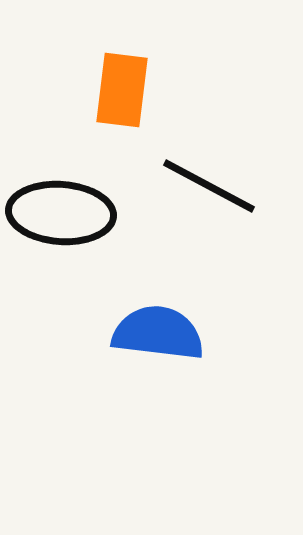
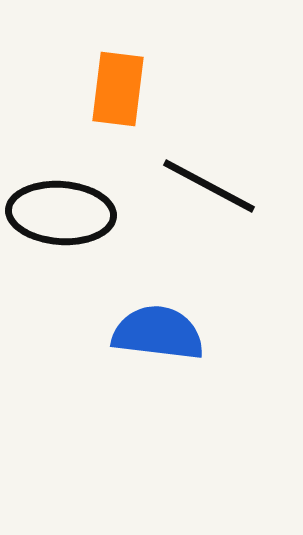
orange rectangle: moved 4 px left, 1 px up
